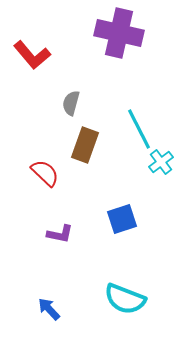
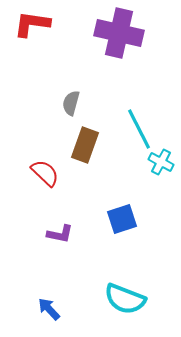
red L-shape: moved 31 px up; rotated 138 degrees clockwise
cyan cross: rotated 25 degrees counterclockwise
